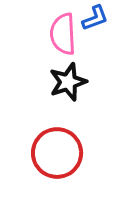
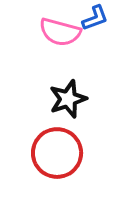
pink semicircle: moved 3 px left, 2 px up; rotated 72 degrees counterclockwise
black star: moved 17 px down
